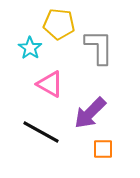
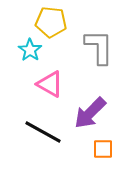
yellow pentagon: moved 8 px left, 2 px up
cyan star: moved 2 px down
black line: moved 2 px right
